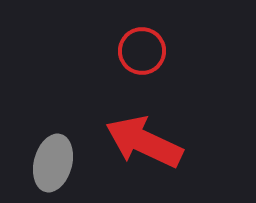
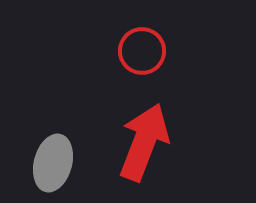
red arrow: rotated 86 degrees clockwise
